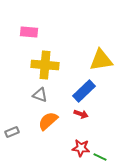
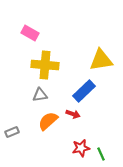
pink rectangle: moved 1 px right, 1 px down; rotated 24 degrees clockwise
gray triangle: rotated 28 degrees counterclockwise
red arrow: moved 8 px left
red star: rotated 18 degrees counterclockwise
green line: moved 1 px right, 3 px up; rotated 40 degrees clockwise
